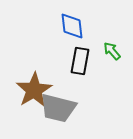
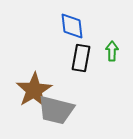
green arrow: rotated 42 degrees clockwise
black rectangle: moved 1 px right, 3 px up
gray trapezoid: moved 2 px left, 2 px down
